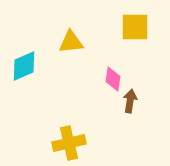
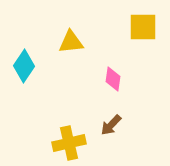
yellow square: moved 8 px right
cyan diamond: rotated 32 degrees counterclockwise
brown arrow: moved 19 px left, 24 px down; rotated 145 degrees counterclockwise
